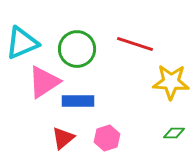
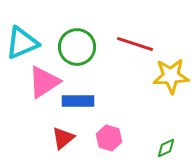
green circle: moved 2 px up
yellow star: moved 6 px up; rotated 6 degrees counterclockwise
green diamond: moved 8 px left, 15 px down; rotated 25 degrees counterclockwise
pink hexagon: moved 2 px right; rotated 25 degrees counterclockwise
